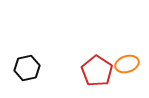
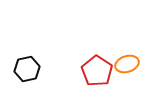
black hexagon: moved 1 px down
